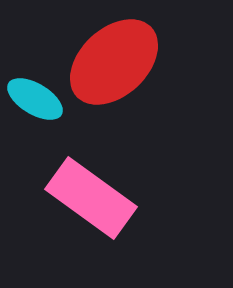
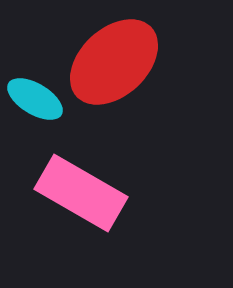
pink rectangle: moved 10 px left, 5 px up; rotated 6 degrees counterclockwise
